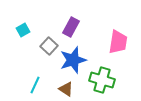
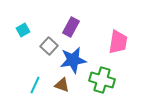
blue star: rotated 8 degrees clockwise
brown triangle: moved 4 px left, 4 px up; rotated 14 degrees counterclockwise
